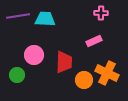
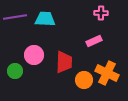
purple line: moved 3 px left, 1 px down
green circle: moved 2 px left, 4 px up
